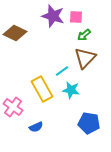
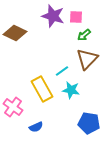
brown triangle: moved 2 px right, 1 px down
